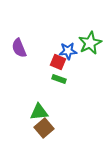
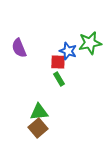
green star: rotated 15 degrees clockwise
blue star: rotated 24 degrees clockwise
red square: rotated 21 degrees counterclockwise
green rectangle: rotated 40 degrees clockwise
brown square: moved 6 px left
